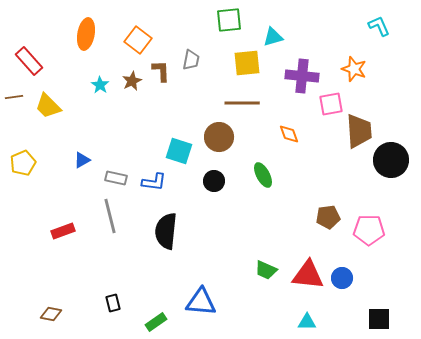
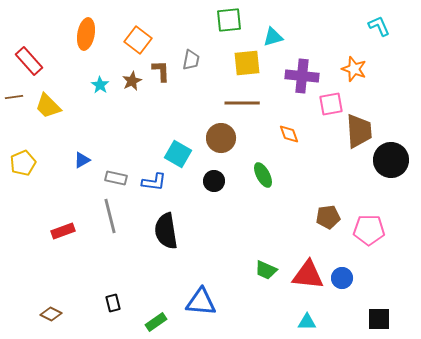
brown circle at (219, 137): moved 2 px right, 1 px down
cyan square at (179, 151): moved 1 px left, 3 px down; rotated 12 degrees clockwise
black semicircle at (166, 231): rotated 15 degrees counterclockwise
brown diamond at (51, 314): rotated 15 degrees clockwise
